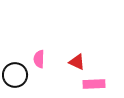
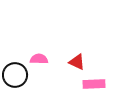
pink semicircle: rotated 90 degrees clockwise
